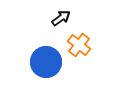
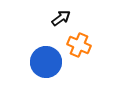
orange cross: rotated 15 degrees counterclockwise
